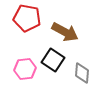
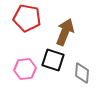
brown arrow: rotated 96 degrees counterclockwise
black square: rotated 15 degrees counterclockwise
